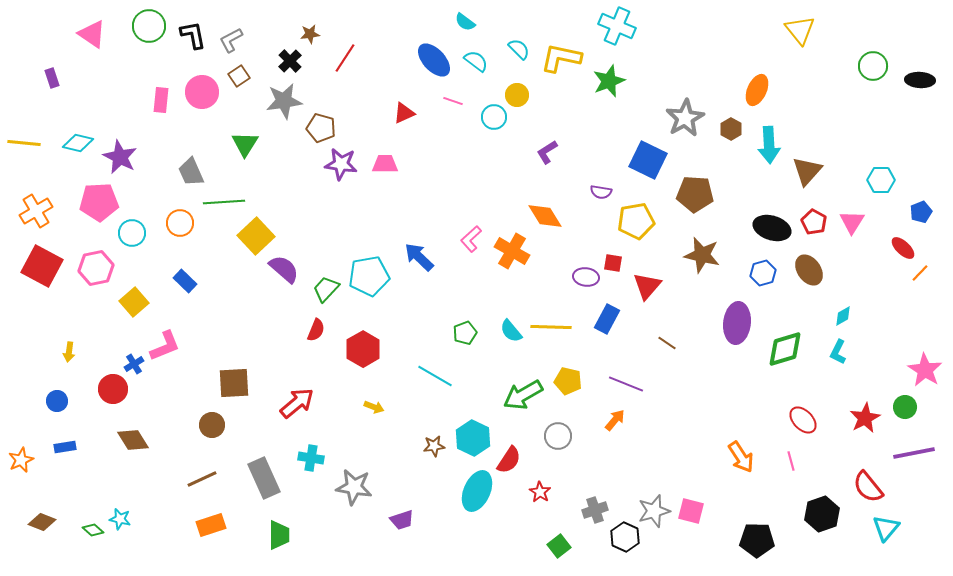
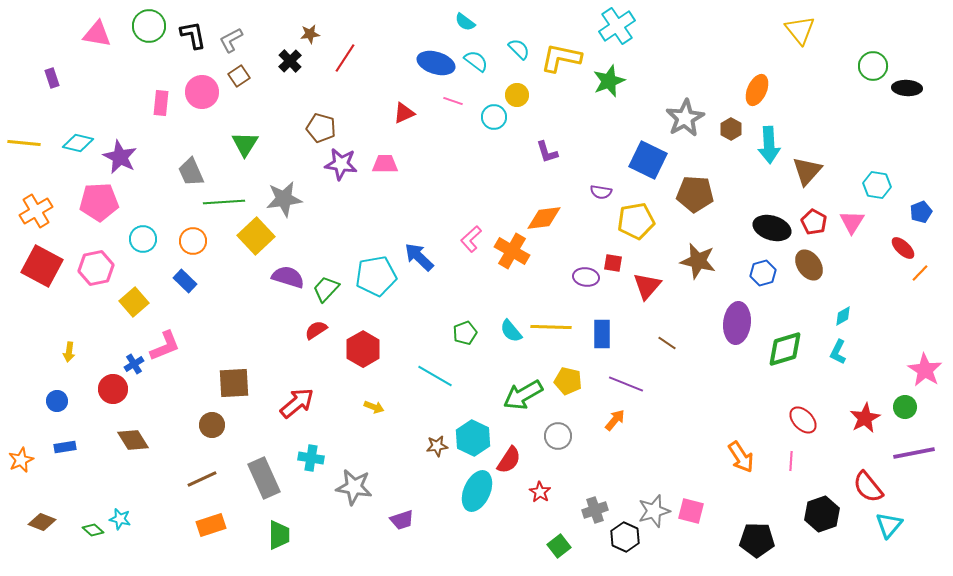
cyan cross at (617, 26): rotated 33 degrees clockwise
pink triangle at (92, 34): moved 5 px right; rotated 24 degrees counterclockwise
blue ellipse at (434, 60): moved 2 px right, 3 px down; rotated 30 degrees counterclockwise
black ellipse at (920, 80): moved 13 px left, 8 px down
pink rectangle at (161, 100): moved 3 px down
gray star at (284, 101): moved 98 px down
purple L-shape at (547, 152): rotated 75 degrees counterclockwise
cyan hexagon at (881, 180): moved 4 px left, 5 px down; rotated 8 degrees clockwise
orange diamond at (545, 216): moved 1 px left, 2 px down; rotated 66 degrees counterclockwise
orange circle at (180, 223): moved 13 px right, 18 px down
cyan circle at (132, 233): moved 11 px right, 6 px down
brown star at (702, 255): moved 4 px left, 6 px down
purple semicircle at (284, 269): moved 4 px right, 8 px down; rotated 24 degrees counterclockwise
brown ellipse at (809, 270): moved 5 px up
cyan pentagon at (369, 276): moved 7 px right
blue rectangle at (607, 319): moved 5 px left, 15 px down; rotated 28 degrees counterclockwise
red semicircle at (316, 330): rotated 145 degrees counterclockwise
brown star at (434, 446): moved 3 px right
pink line at (791, 461): rotated 18 degrees clockwise
cyan triangle at (886, 528): moved 3 px right, 3 px up
